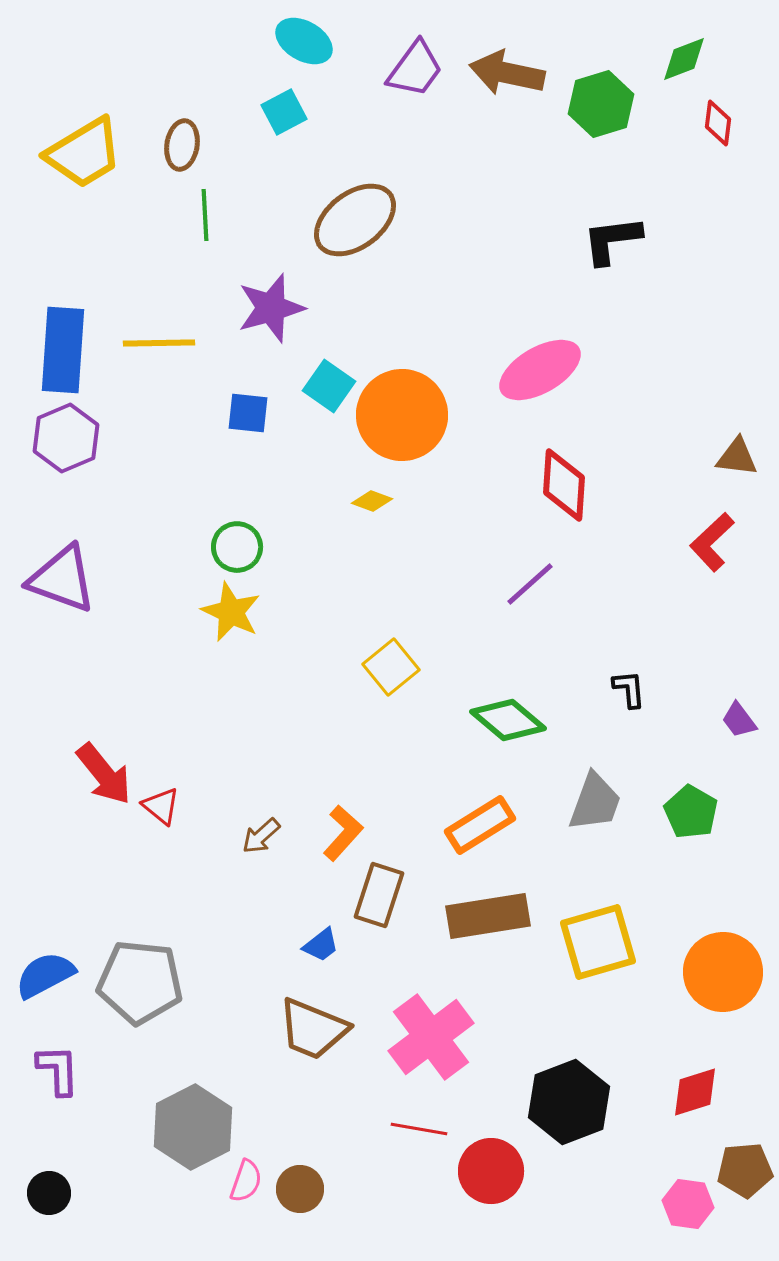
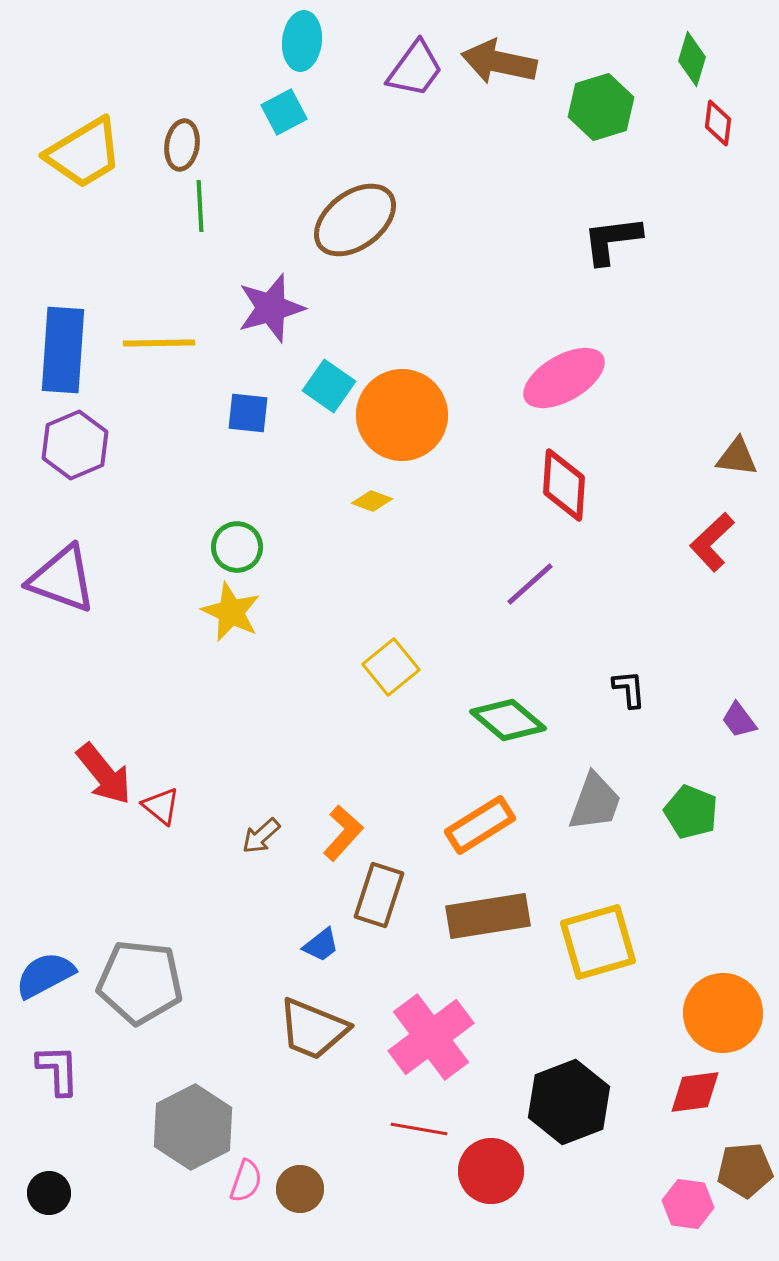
cyan ellipse at (304, 41): moved 2 px left; rotated 66 degrees clockwise
green diamond at (684, 59): moved 8 px right; rotated 52 degrees counterclockwise
brown arrow at (507, 73): moved 8 px left, 11 px up
green hexagon at (601, 104): moved 3 px down
green line at (205, 215): moved 5 px left, 9 px up
pink ellipse at (540, 370): moved 24 px right, 8 px down
purple hexagon at (66, 438): moved 9 px right, 7 px down
green pentagon at (691, 812): rotated 8 degrees counterclockwise
orange circle at (723, 972): moved 41 px down
red diamond at (695, 1092): rotated 10 degrees clockwise
